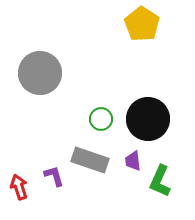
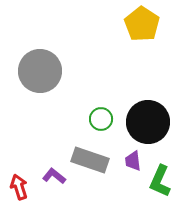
gray circle: moved 2 px up
black circle: moved 3 px down
purple L-shape: rotated 35 degrees counterclockwise
